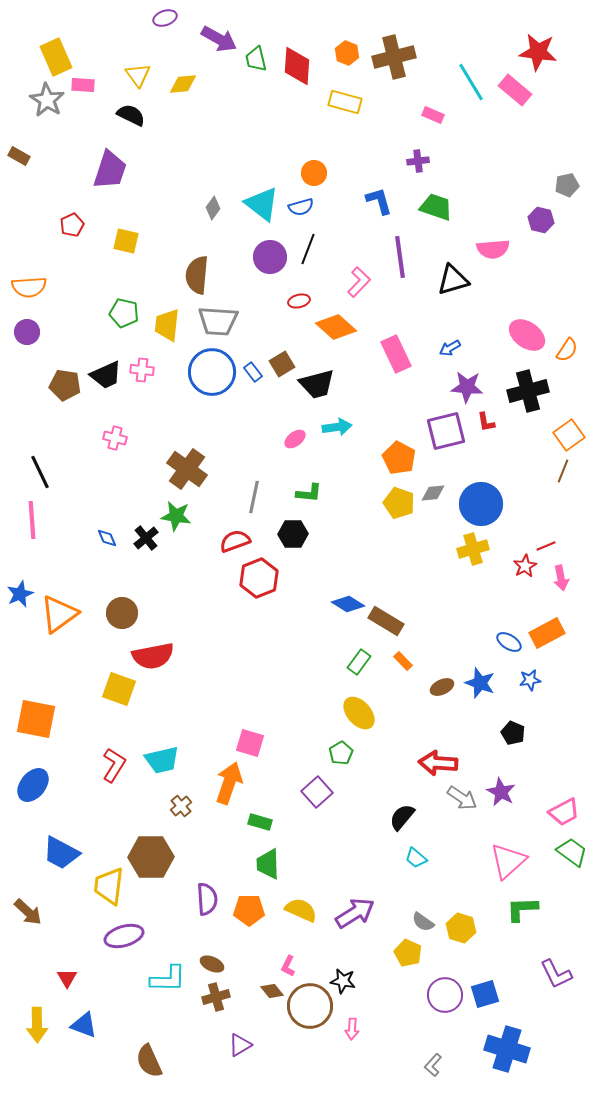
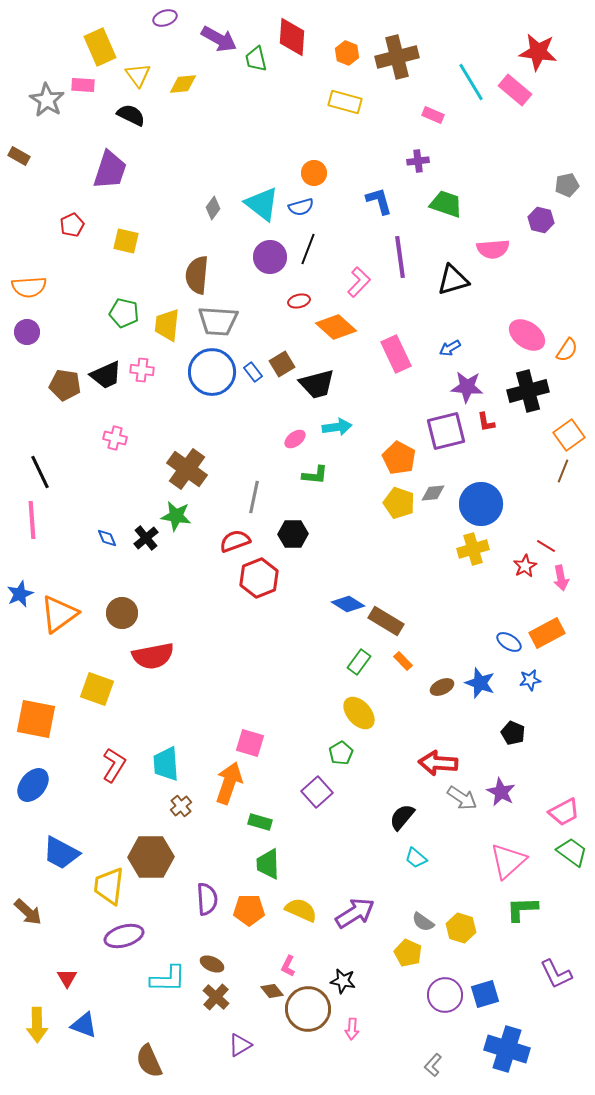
yellow rectangle at (56, 57): moved 44 px right, 10 px up
brown cross at (394, 57): moved 3 px right
red diamond at (297, 66): moved 5 px left, 29 px up
green trapezoid at (436, 207): moved 10 px right, 3 px up
green L-shape at (309, 493): moved 6 px right, 18 px up
red line at (546, 546): rotated 54 degrees clockwise
yellow square at (119, 689): moved 22 px left
cyan trapezoid at (162, 760): moved 4 px right, 4 px down; rotated 99 degrees clockwise
brown cross at (216, 997): rotated 32 degrees counterclockwise
brown circle at (310, 1006): moved 2 px left, 3 px down
